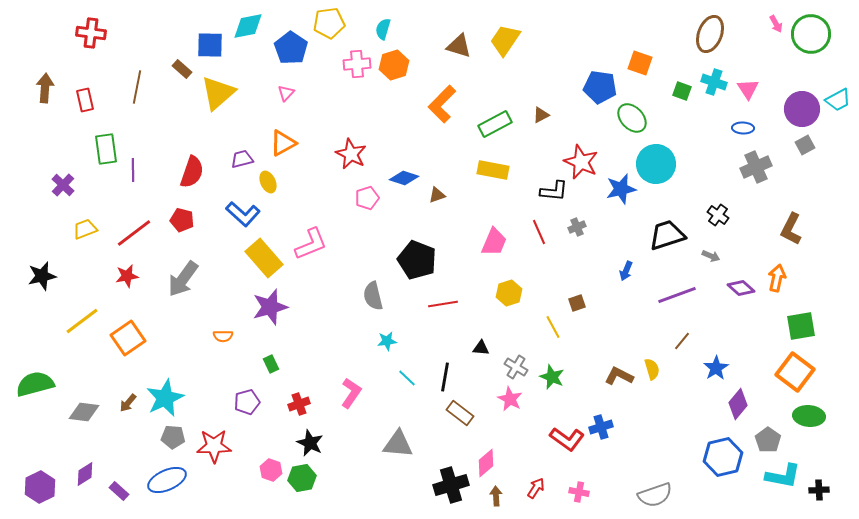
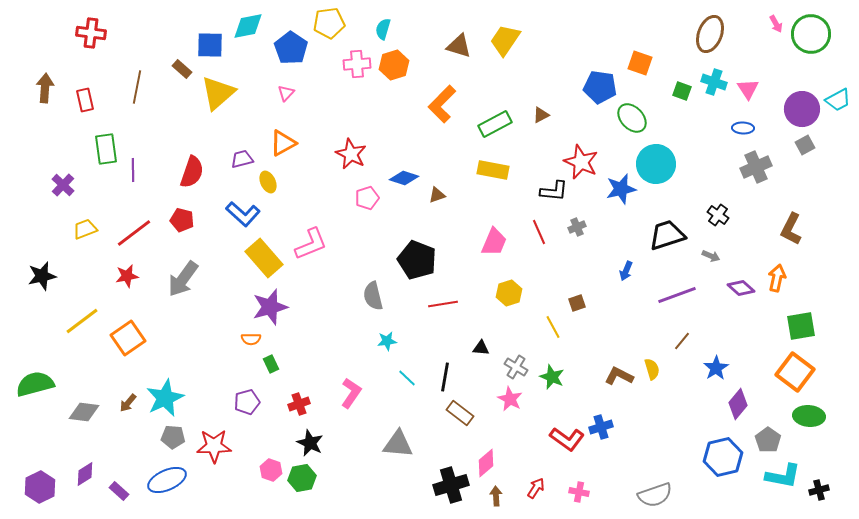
orange semicircle at (223, 336): moved 28 px right, 3 px down
black cross at (819, 490): rotated 12 degrees counterclockwise
